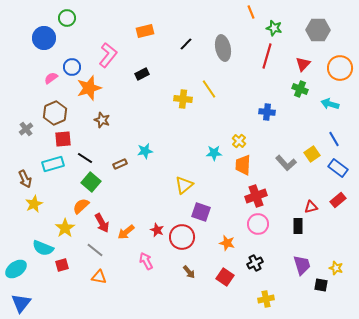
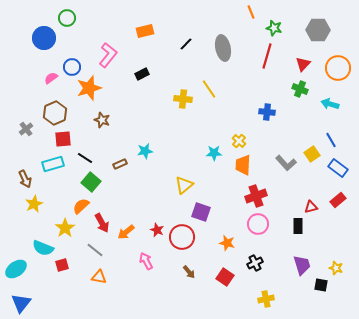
orange circle at (340, 68): moved 2 px left
blue line at (334, 139): moved 3 px left, 1 px down
